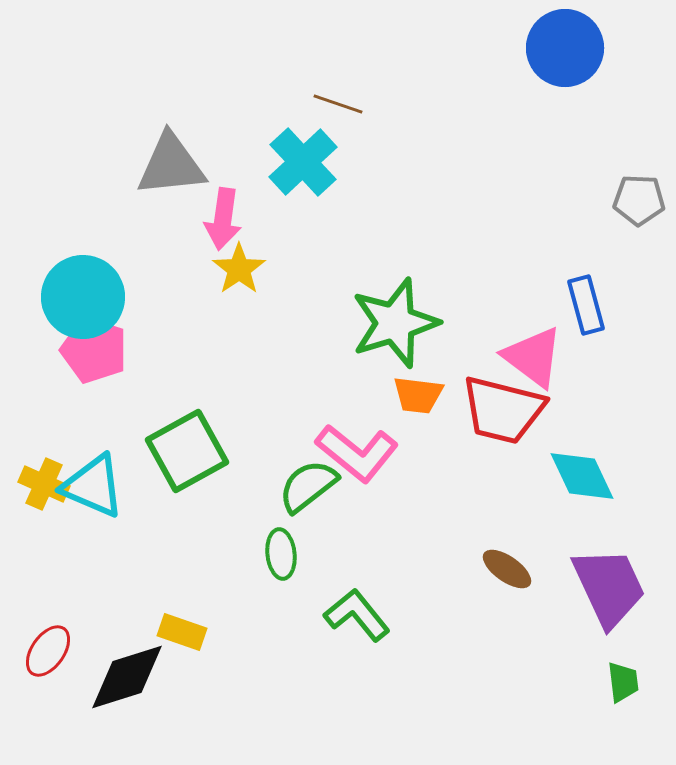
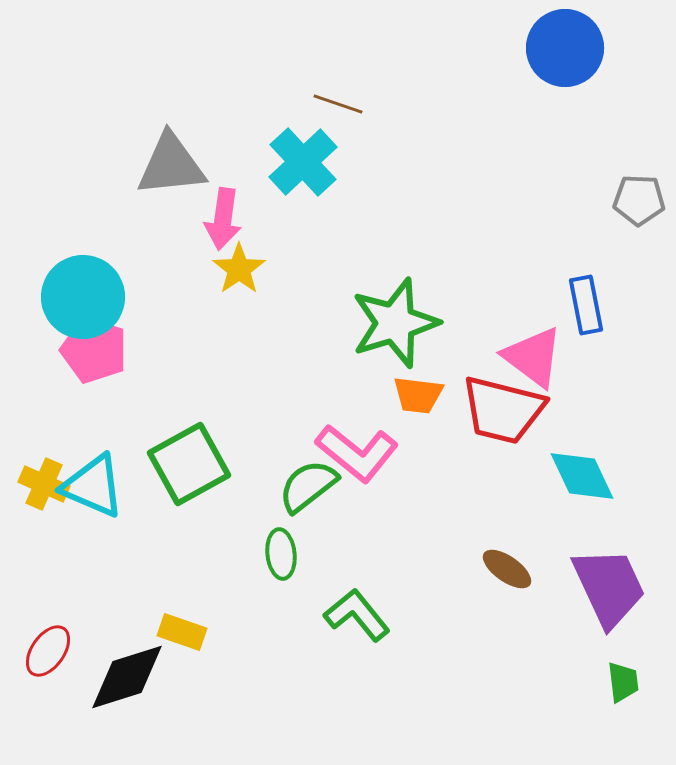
blue rectangle: rotated 4 degrees clockwise
green square: moved 2 px right, 13 px down
